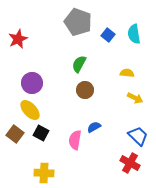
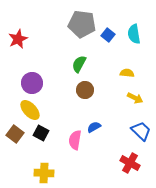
gray pentagon: moved 4 px right, 2 px down; rotated 12 degrees counterclockwise
blue trapezoid: moved 3 px right, 5 px up
